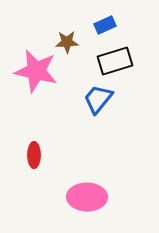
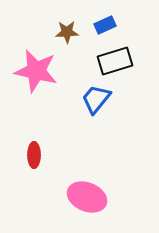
brown star: moved 10 px up
blue trapezoid: moved 2 px left
pink ellipse: rotated 21 degrees clockwise
